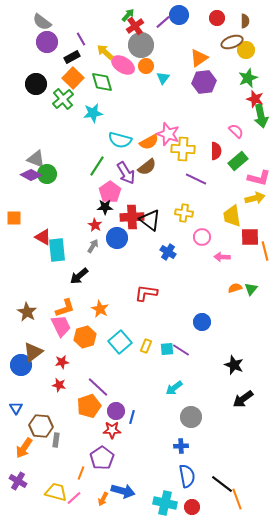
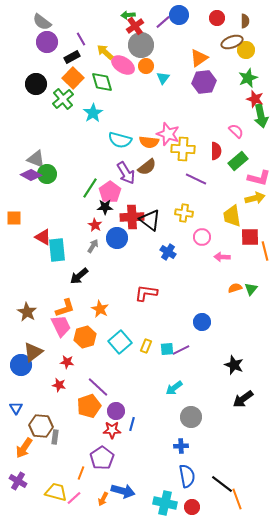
green arrow at (128, 15): rotated 136 degrees counterclockwise
cyan star at (93, 113): rotated 24 degrees counterclockwise
orange semicircle at (149, 142): rotated 36 degrees clockwise
green line at (97, 166): moved 7 px left, 22 px down
purple line at (181, 350): rotated 60 degrees counterclockwise
red star at (62, 362): moved 5 px right; rotated 16 degrees clockwise
blue line at (132, 417): moved 7 px down
gray rectangle at (56, 440): moved 1 px left, 3 px up
